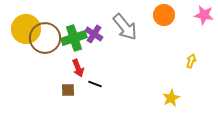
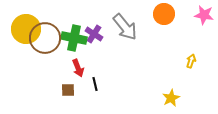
orange circle: moved 1 px up
green cross: rotated 30 degrees clockwise
black line: rotated 56 degrees clockwise
